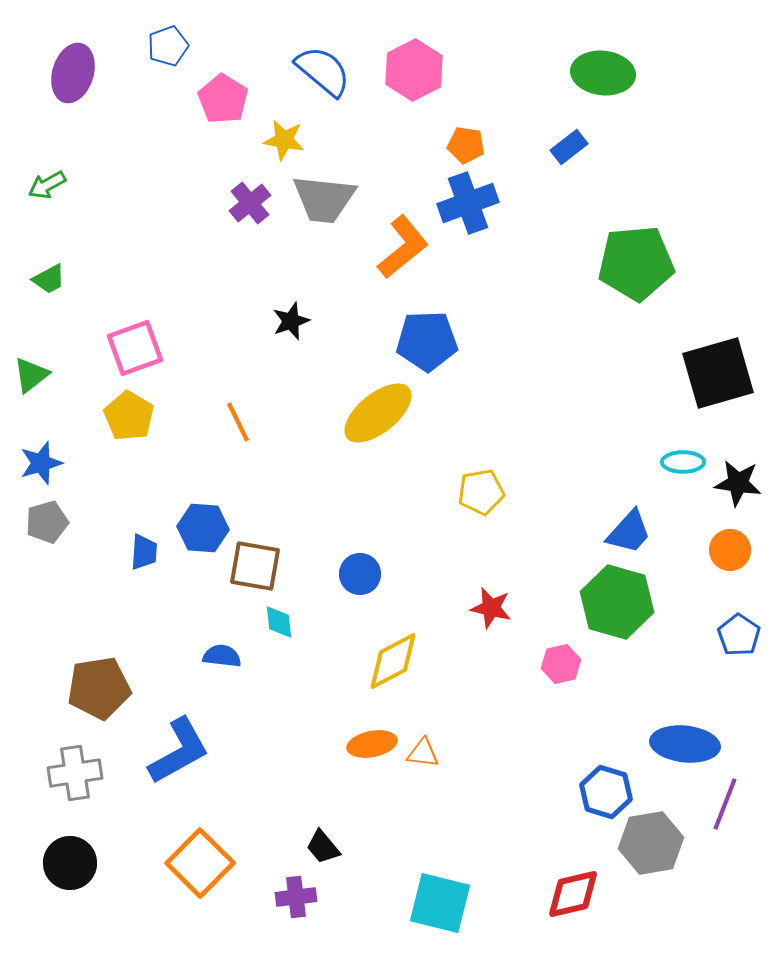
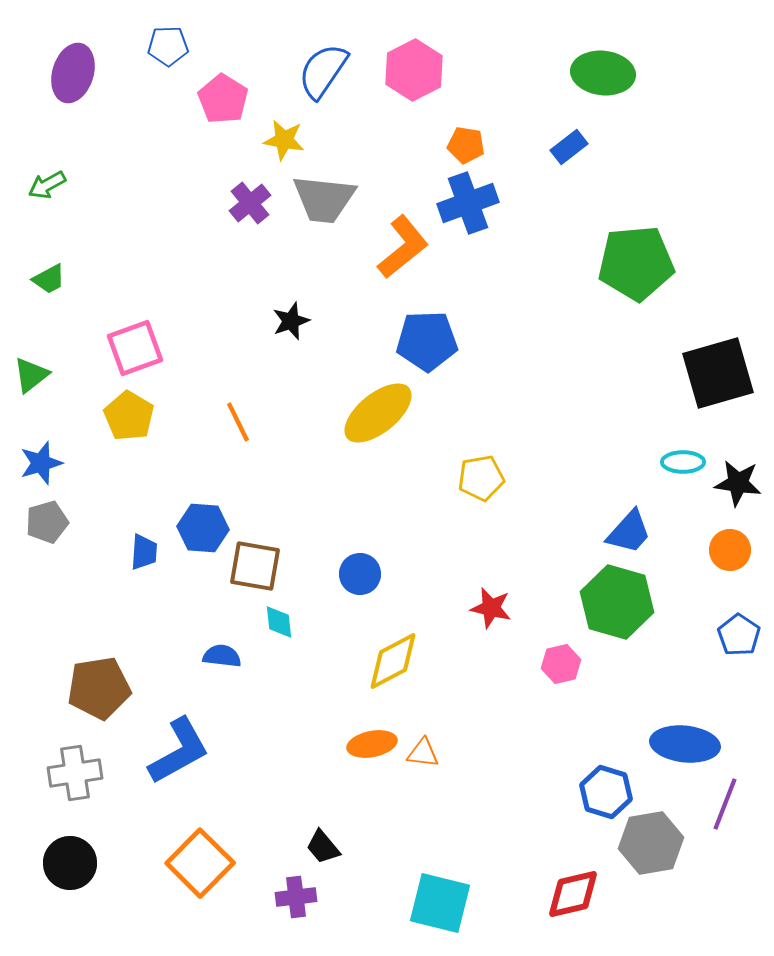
blue pentagon at (168, 46): rotated 18 degrees clockwise
blue semicircle at (323, 71): rotated 96 degrees counterclockwise
yellow pentagon at (481, 492): moved 14 px up
